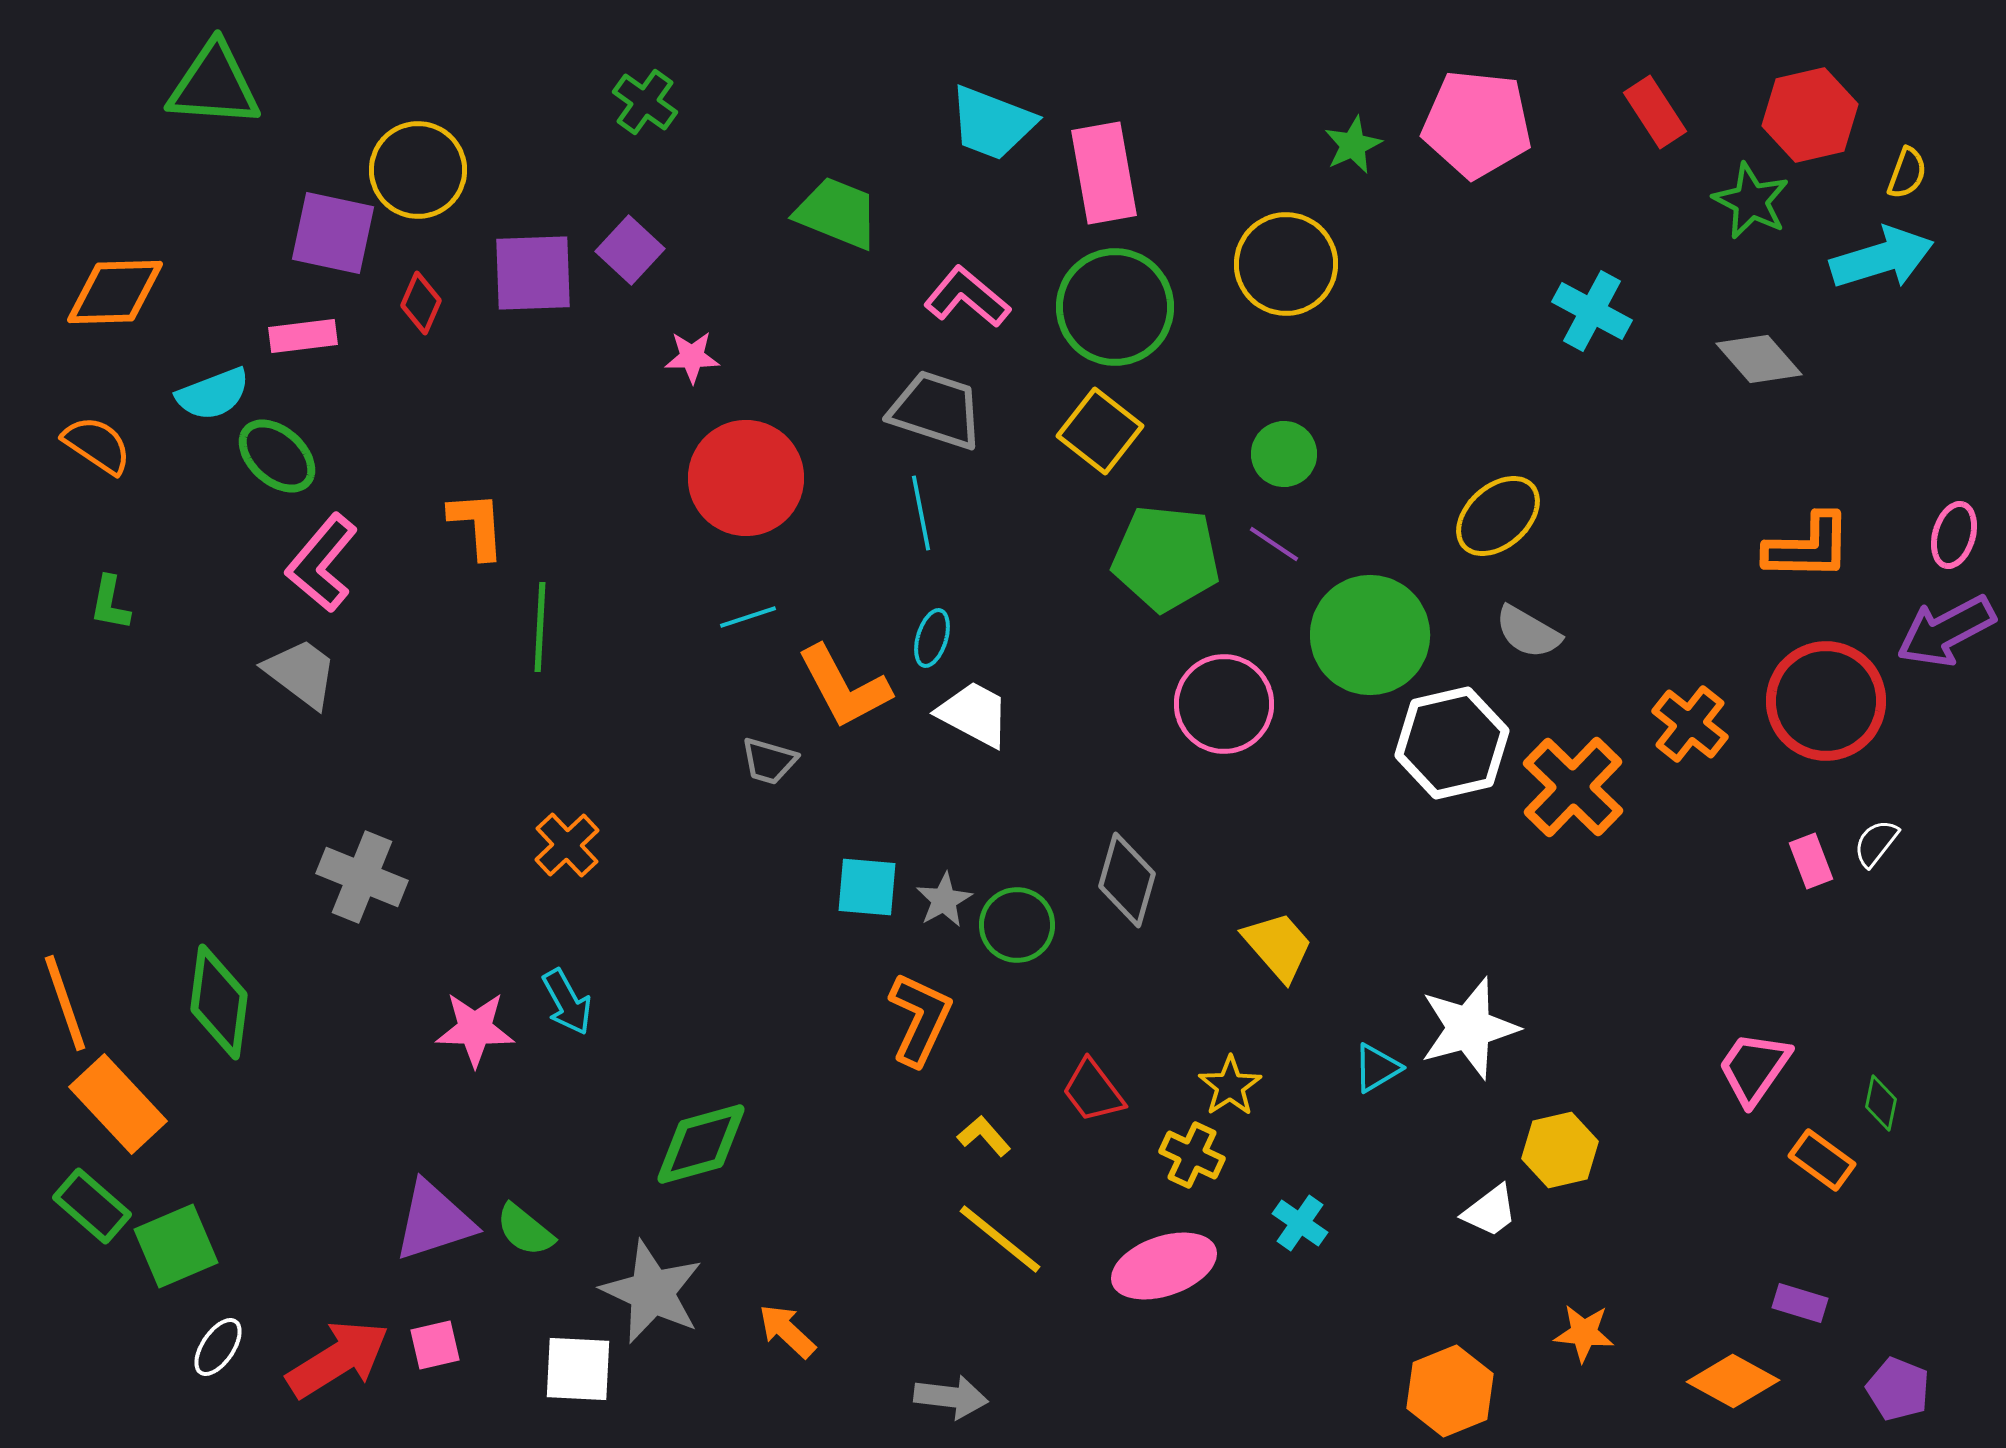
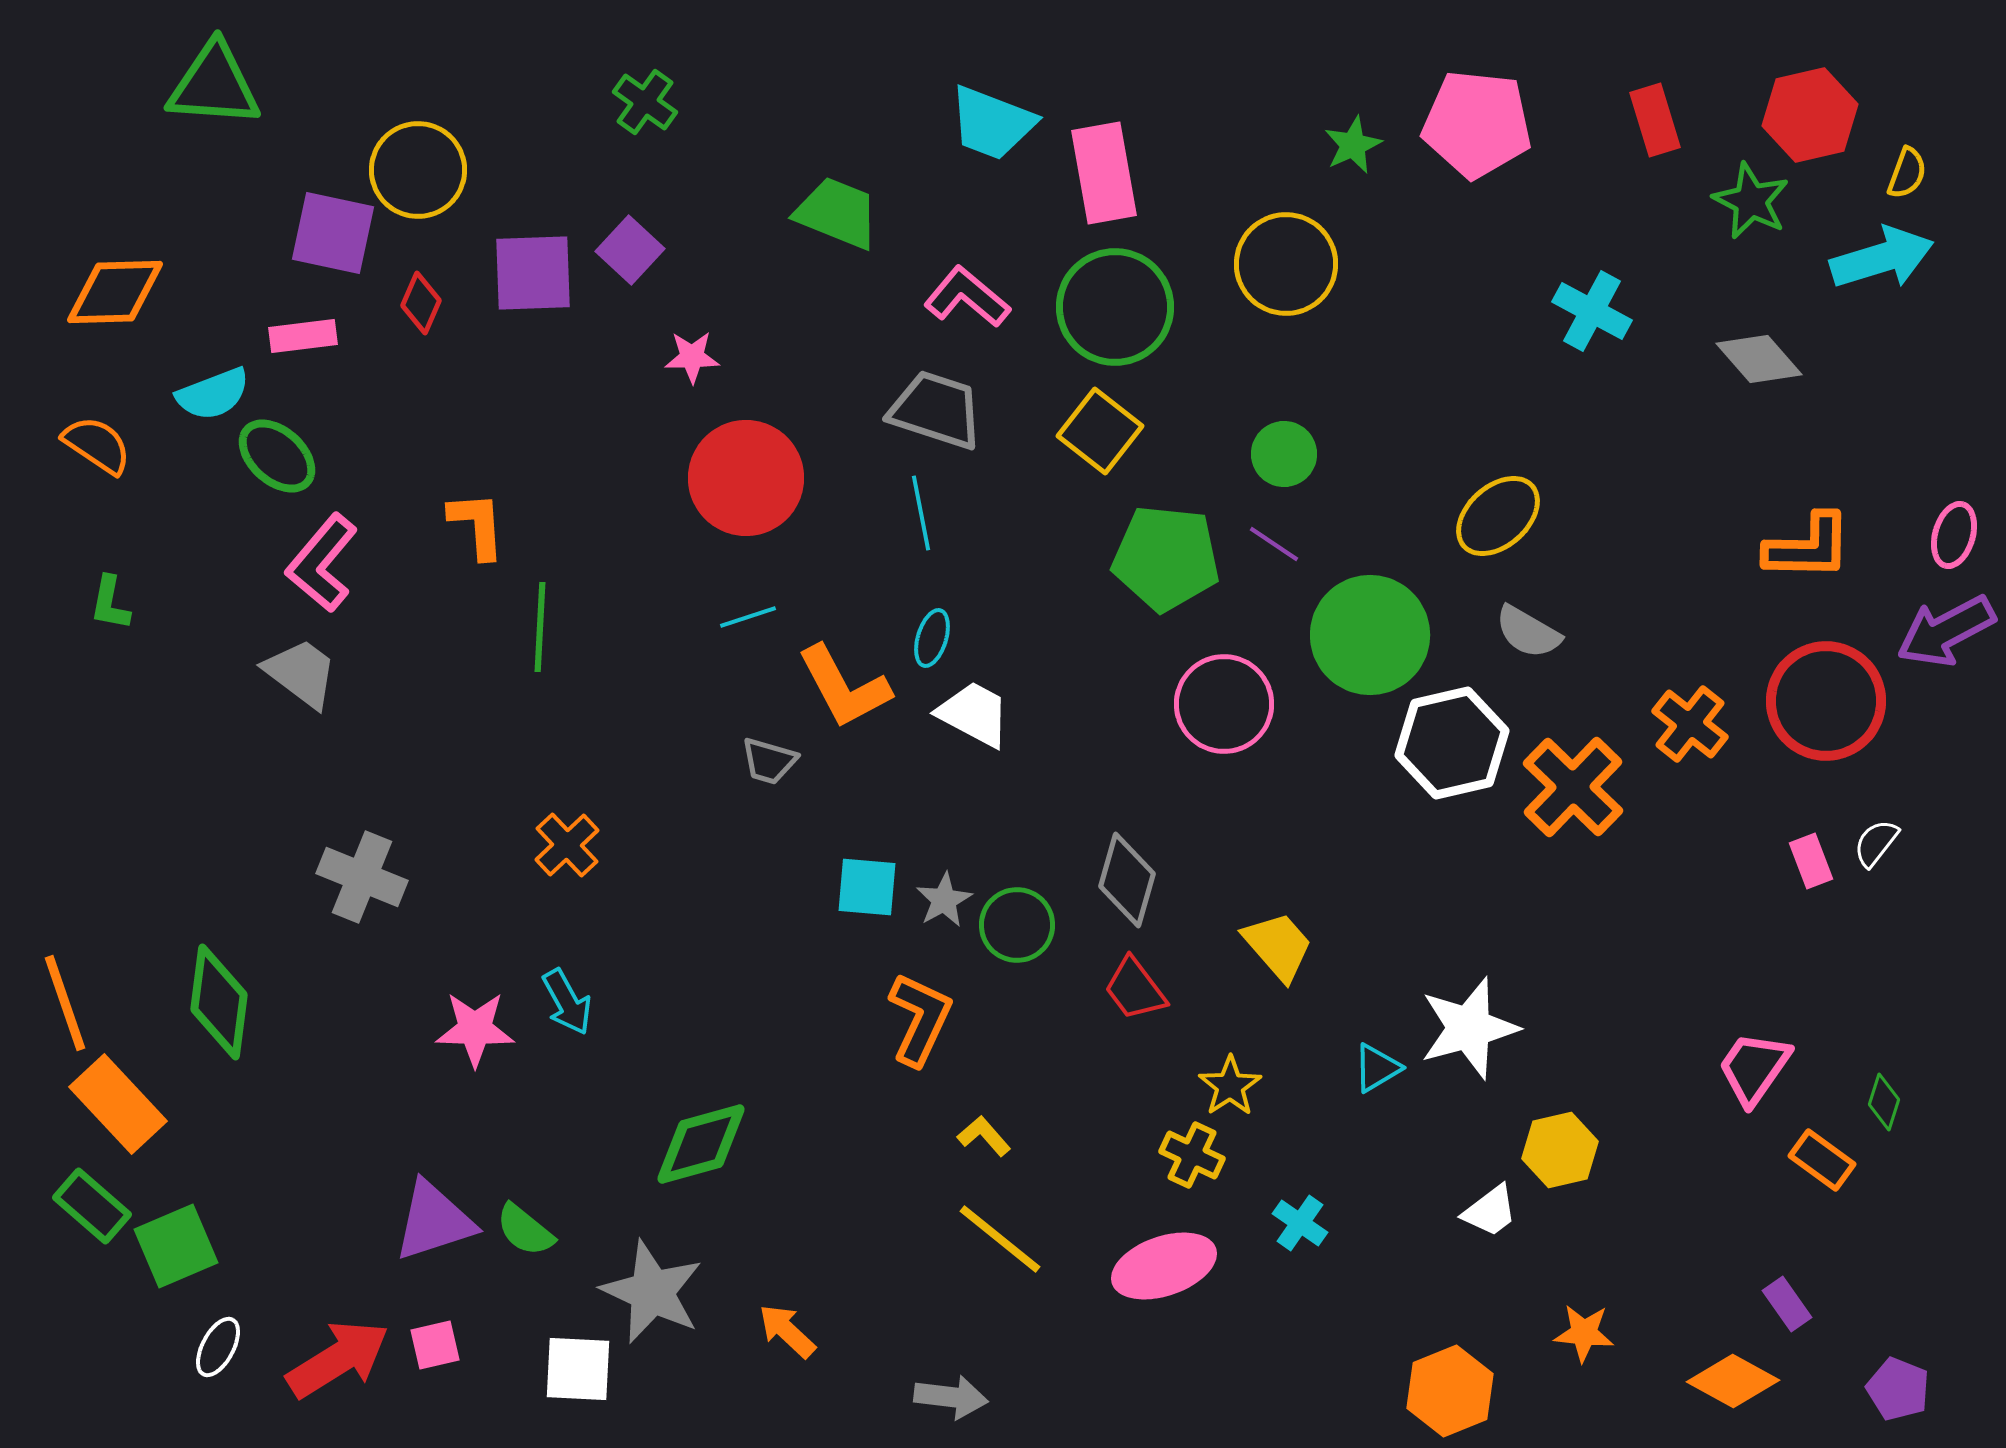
red rectangle at (1655, 112): moved 8 px down; rotated 16 degrees clockwise
red trapezoid at (1093, 1091): moved 42 px right, 102 px up
green diamond at (1881, 1103): moved 3 px right, 1 px up; rotated 6 degrees clockwise
purple rectangle at (1800, 1303): moved 13 px left, 1 px down; rotated 38 degrees clockwise
white ellipse at (218, 1347): rotated 6 degrees counterclockwise
